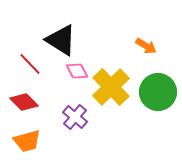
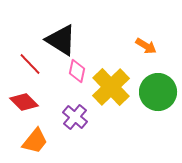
pink diamond: rotated 40 degrees clockwise
orange trapezoid: moved 8 px right; rotated 36 degrees counterclockwise
